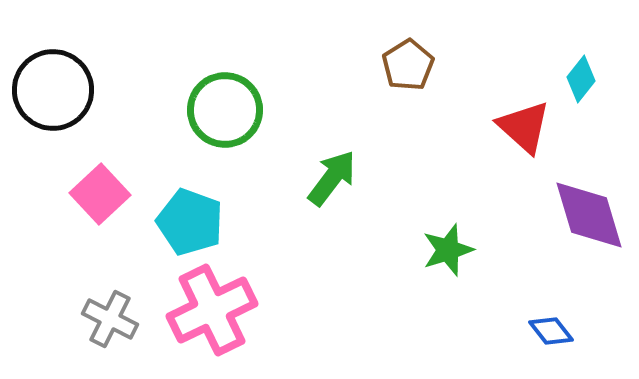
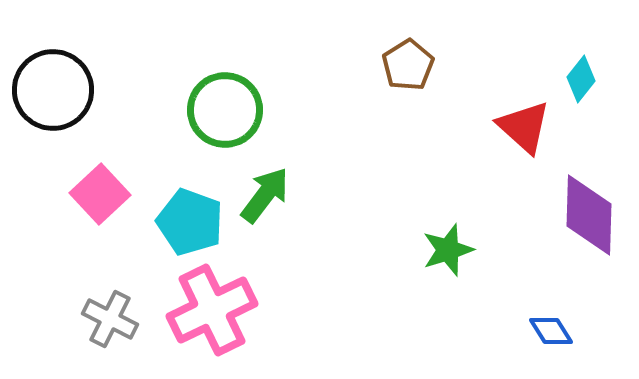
green arrow: moved 67 px left, 17 px down
purple diamond: rotated 18 degrees clockwise
blue diamond: rotated 6 degrees clockwise
